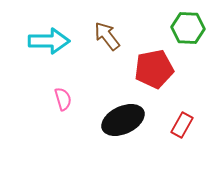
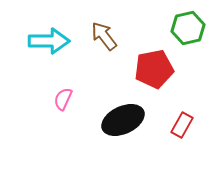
green hexagon: rotated 16 degrees counterclockwise
brown arrow: moved 3 px left
pink semicircle: rotated 140 degrees counterclockwise
